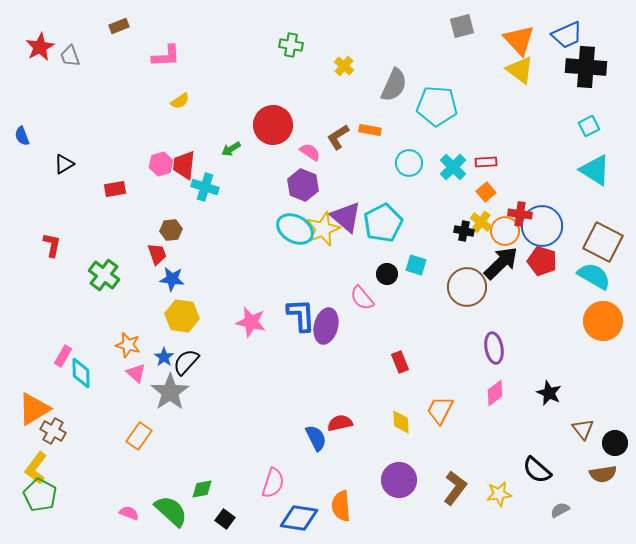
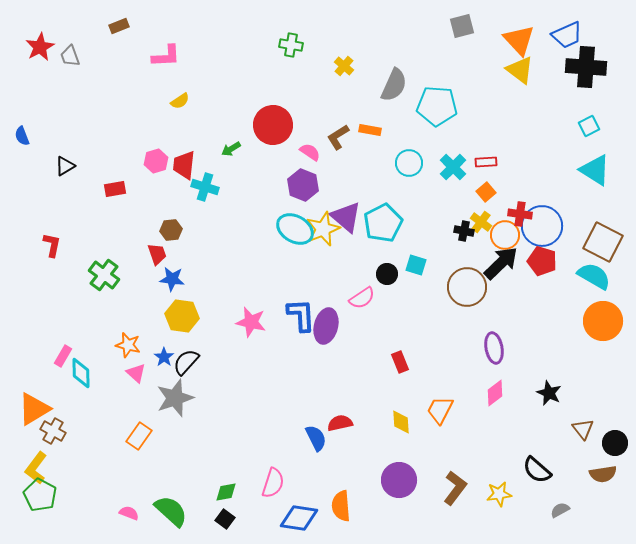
black triangle at (64, 164): moved 1 px right, 2 px down
pink hexagon at (161, 164): moved 5 px left, 3 px up
orange circle at (505, 231): moved 4 px down
pink semicircle at (362, 298): rotated 84 degrees counterclockwise
gray star at (170, 392): moved 5 px right, 6 px down; rotated 15 degrees clockwise
green diamond at (202, 489): moved 24 px right, 3 px down
